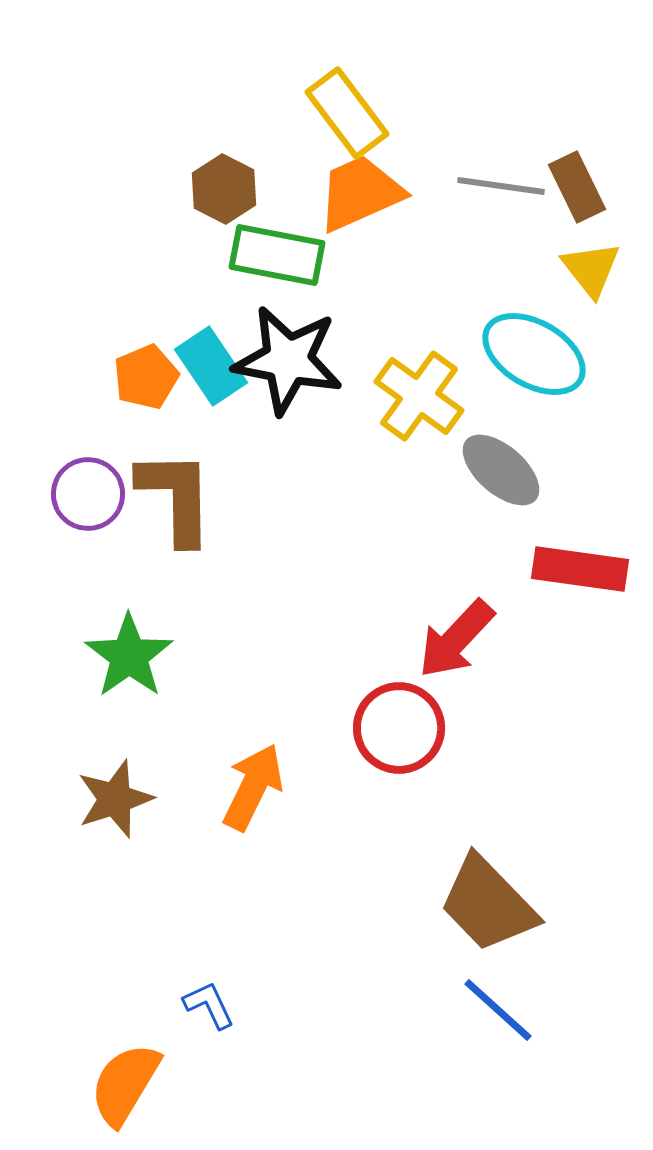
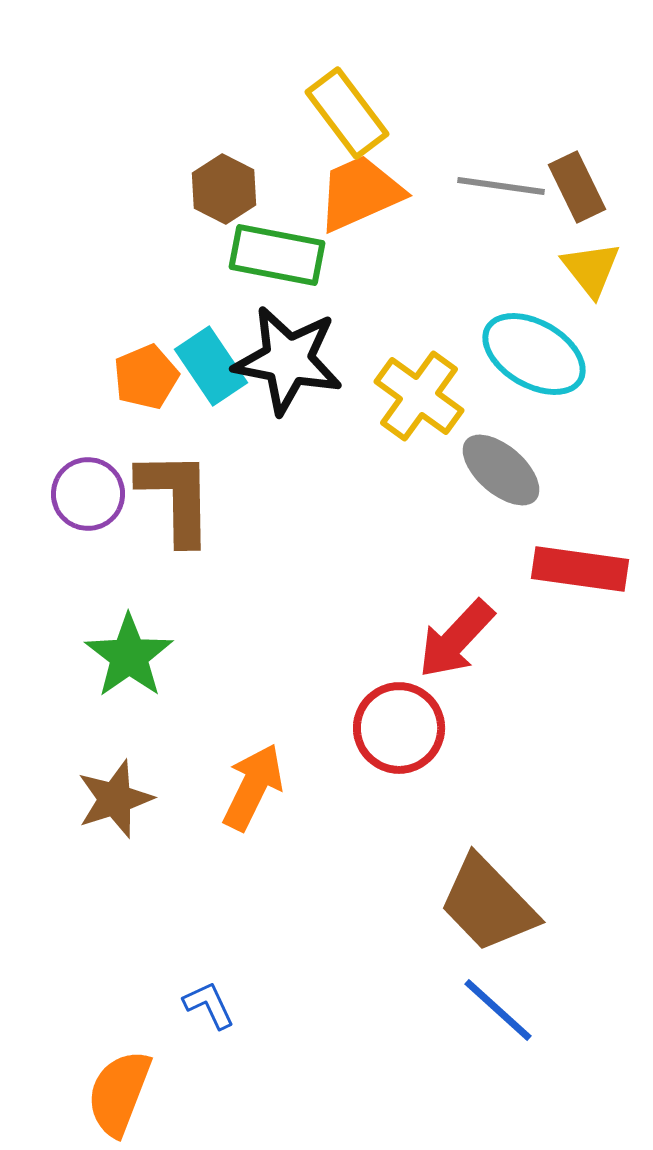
orange semicircle: moved 6 px left, 9 px down; rotated 10 degrees counterclockwise
